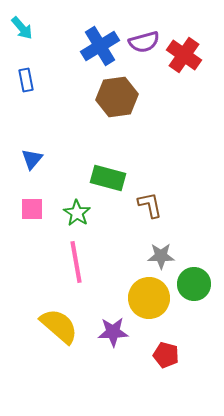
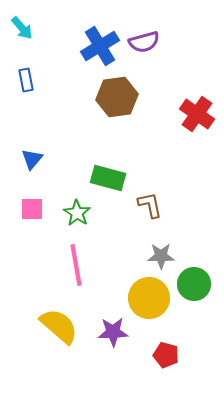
red cross: moved 13 px right, 59 px down
pink line: moved 3 px down
